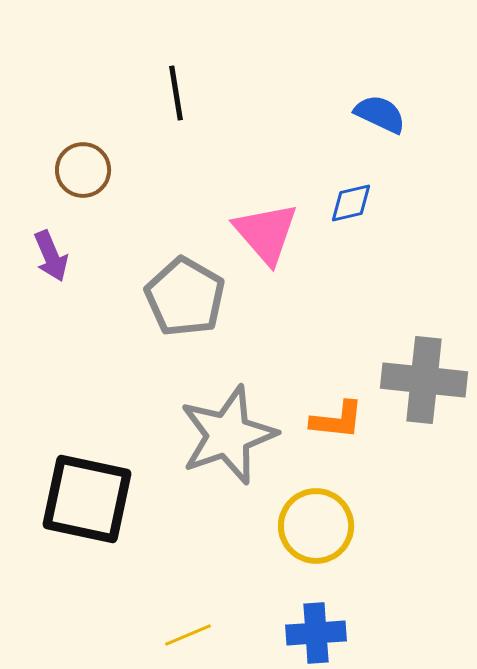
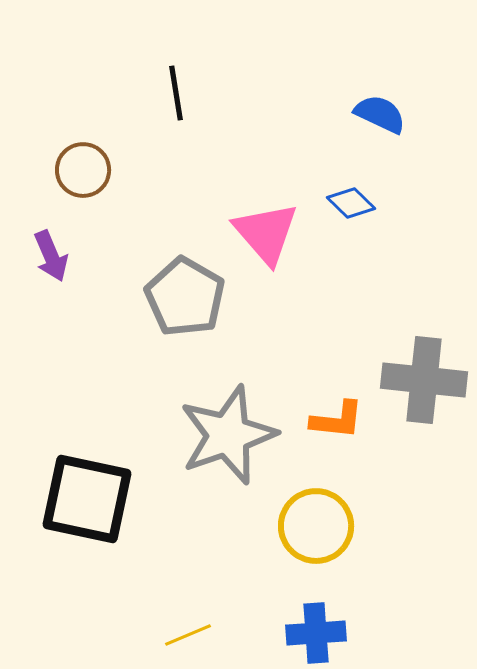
blue diamond: rotated 57 degrees clockwise
